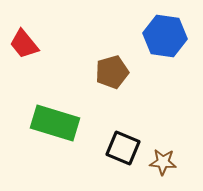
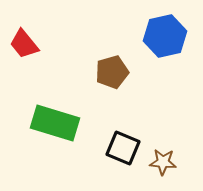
blue hexagon: rotated 21 degrees counterclockwise
